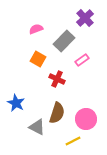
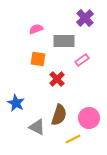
gray rectangle: rotated 45 degrees clockwise
orange square: rotated 21 degrees counterclockwise
red cross: rotated 21 degrees clockwise
brown semicircle: moved 2 px right, 2 px down
pink circle: moved 3 px right, 1 px up
yellow line: moved 2 px up
